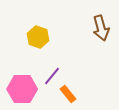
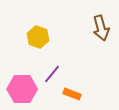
purple line: moved 2 px up
orange rectangle: moved 4 px right; rotated 30 degrees counterclockwise
